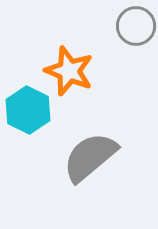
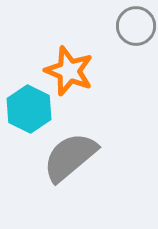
cyan hexagon: moved 1 px right, 1 px up
gray semicircle: moved 20 px left
